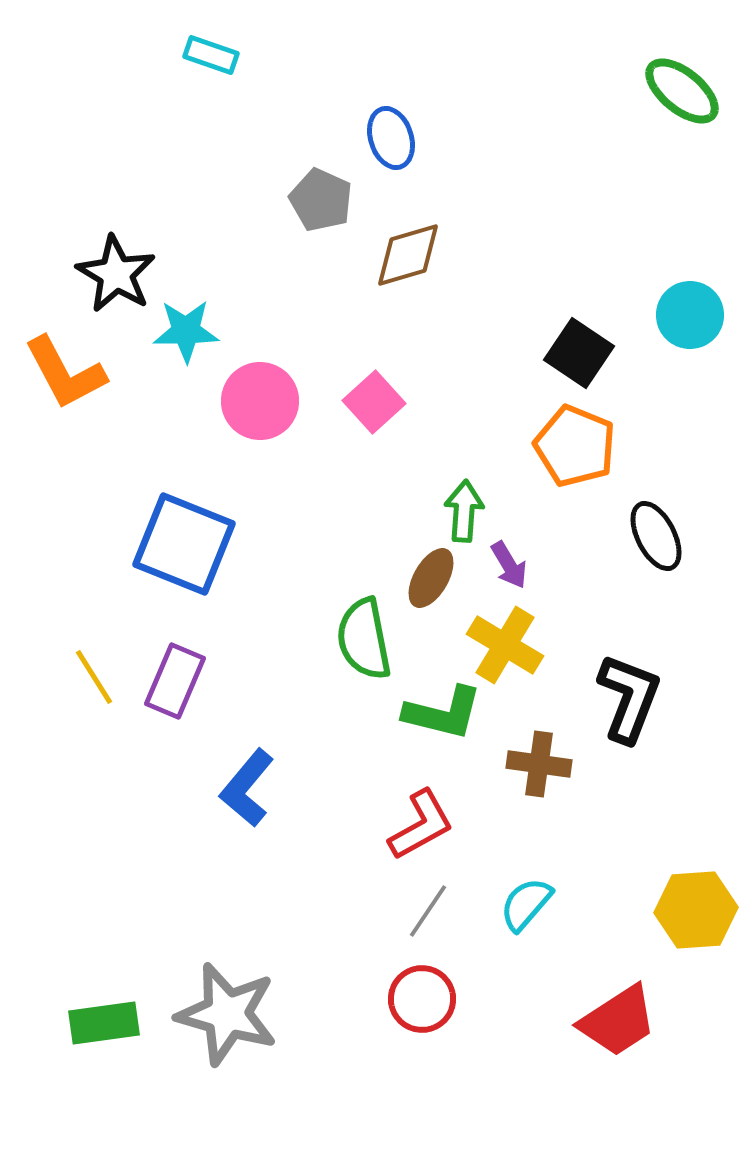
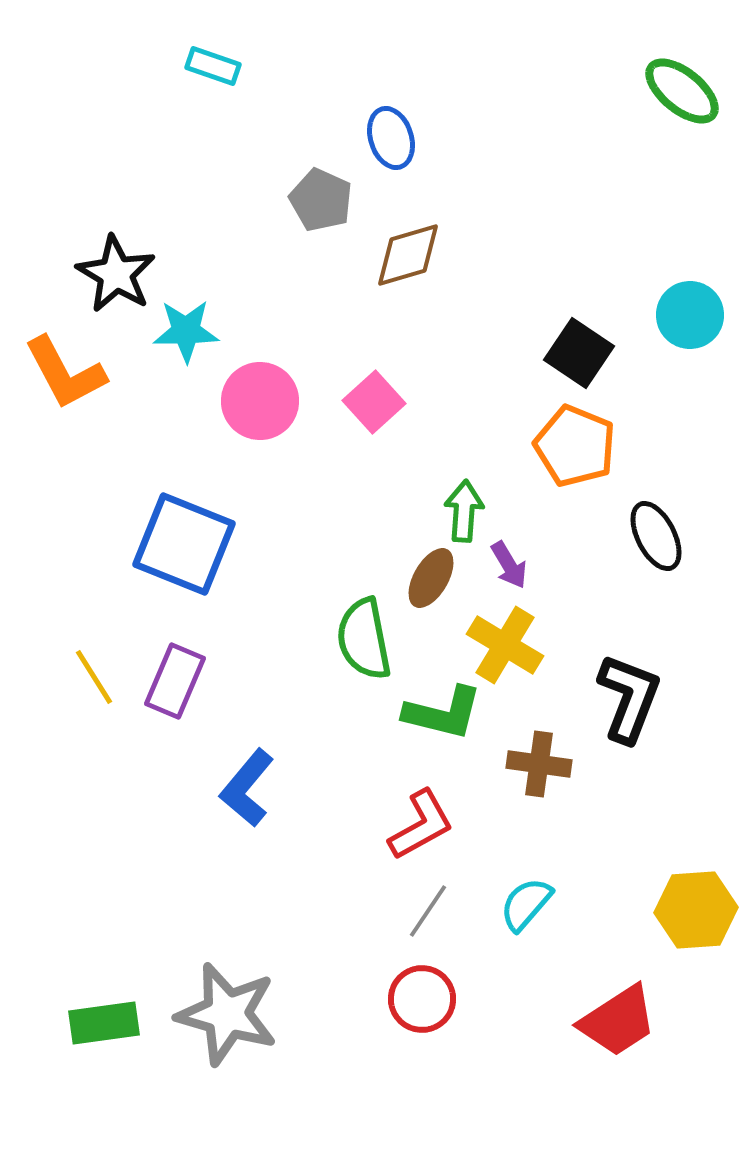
cyan rectangle: moved 2 px right, 11 px down
